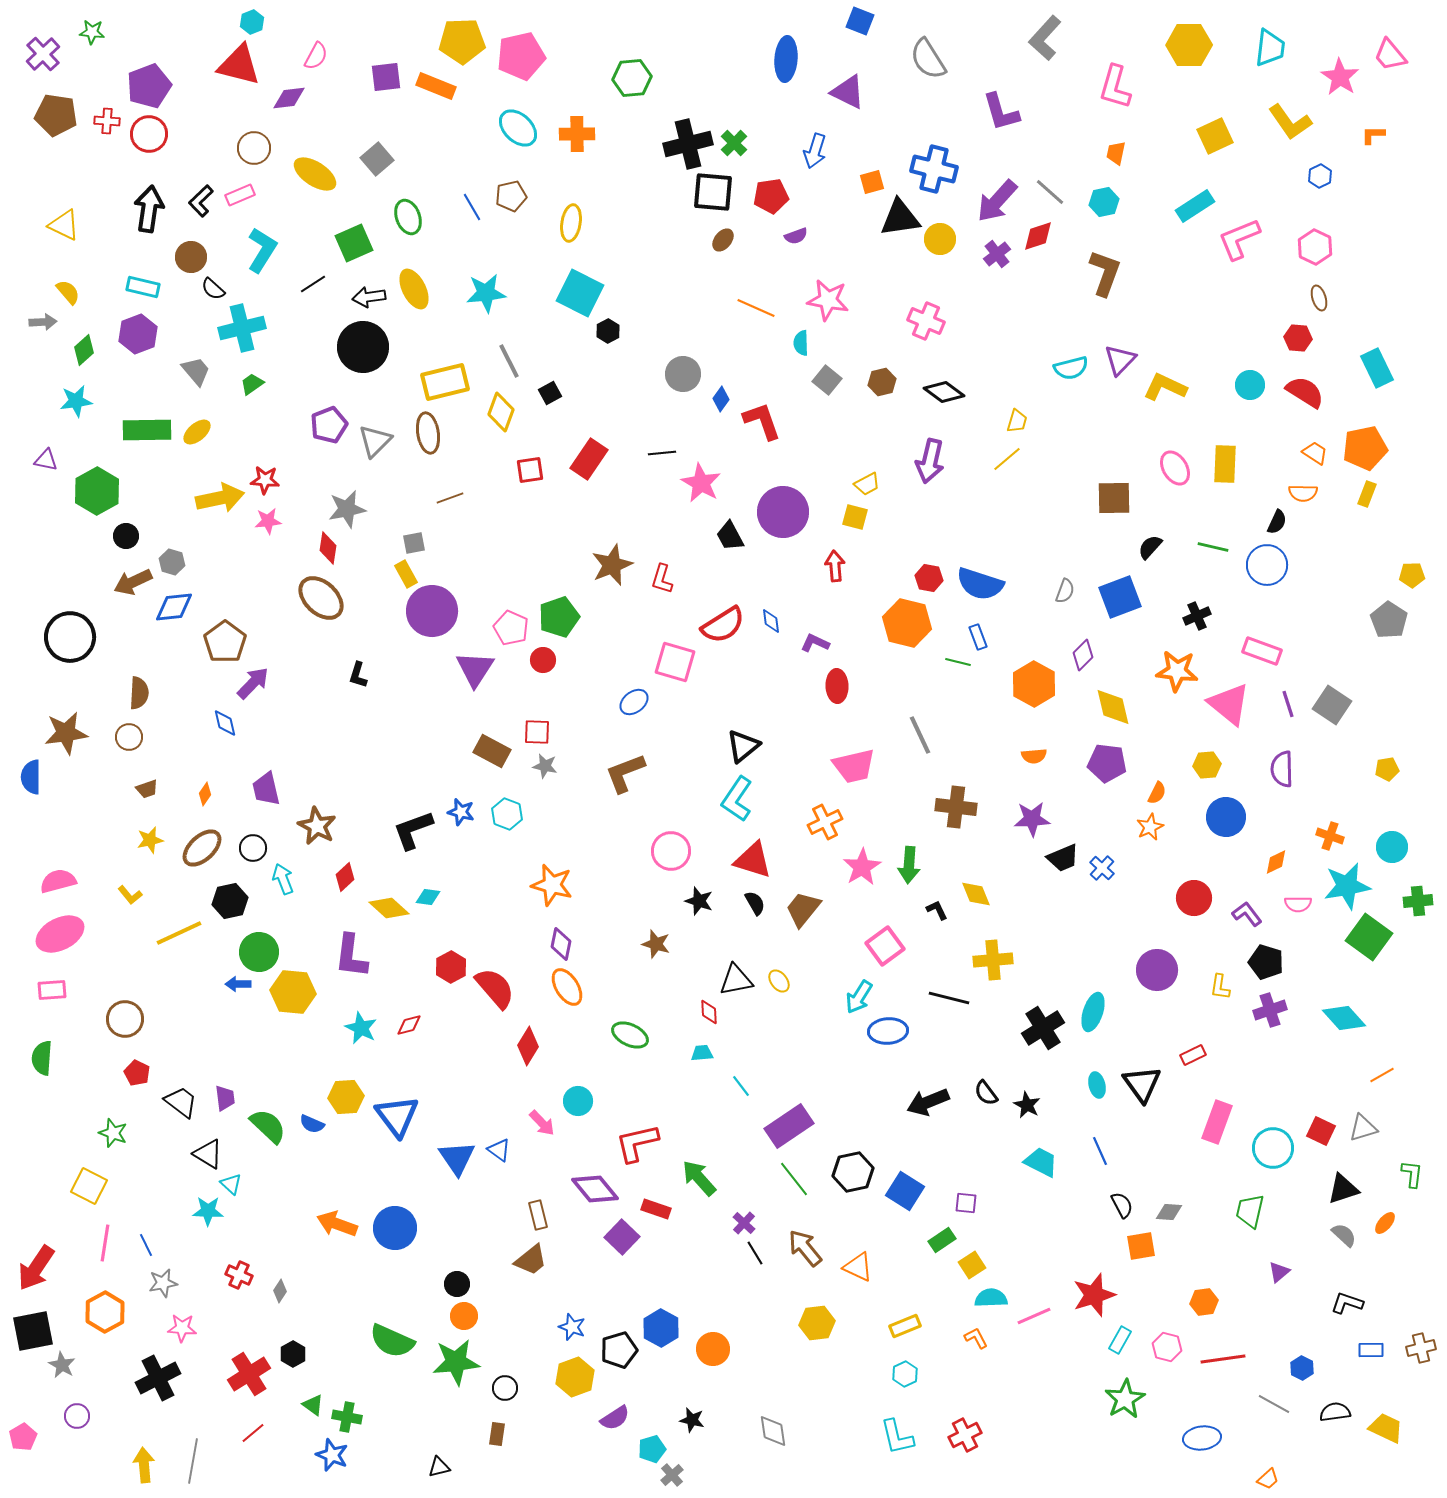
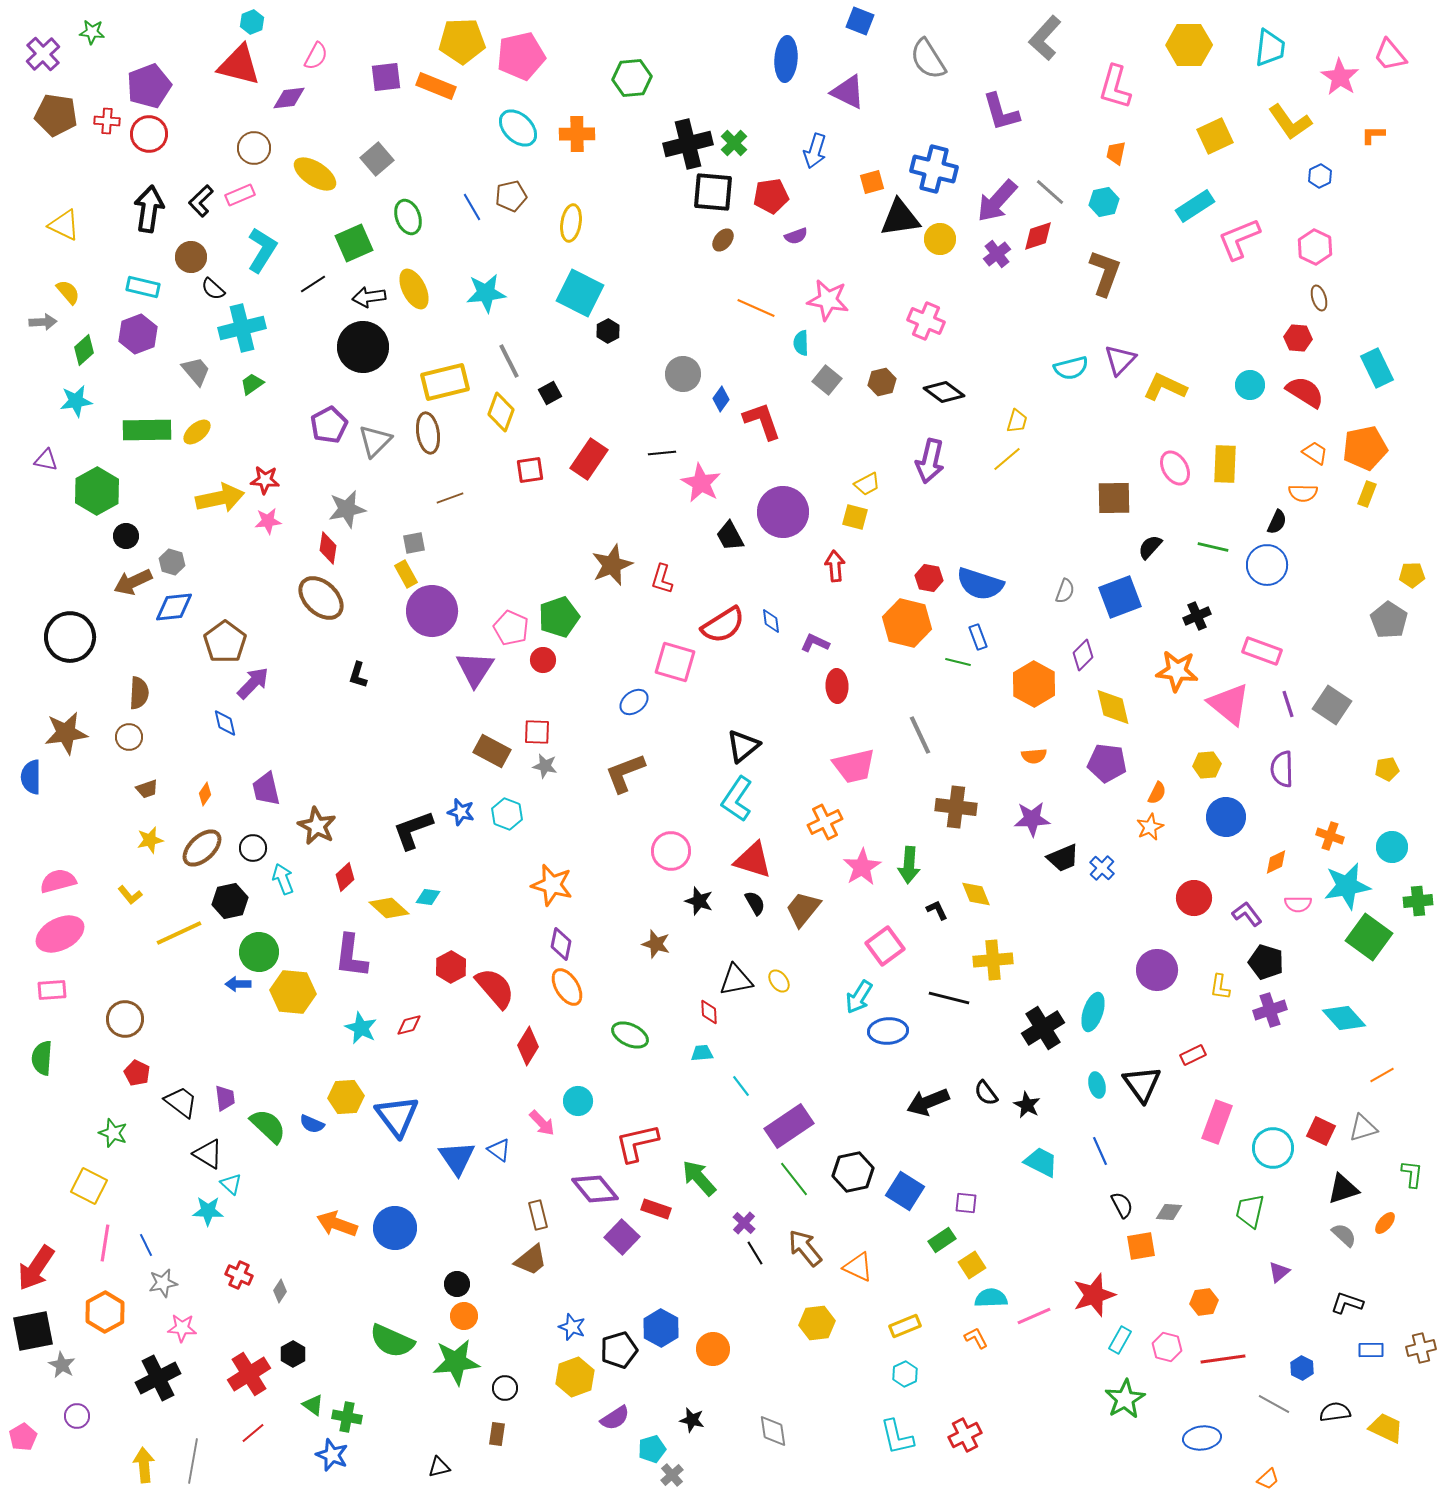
purple pentagon at (329, 425): rotated 6 degrees counterclockwise
